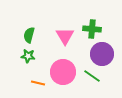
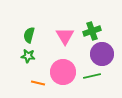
green cross: moved 2 px down; rotated 24 degrees counterclockwise
green line: rotated 48 degrees counterclockwise
